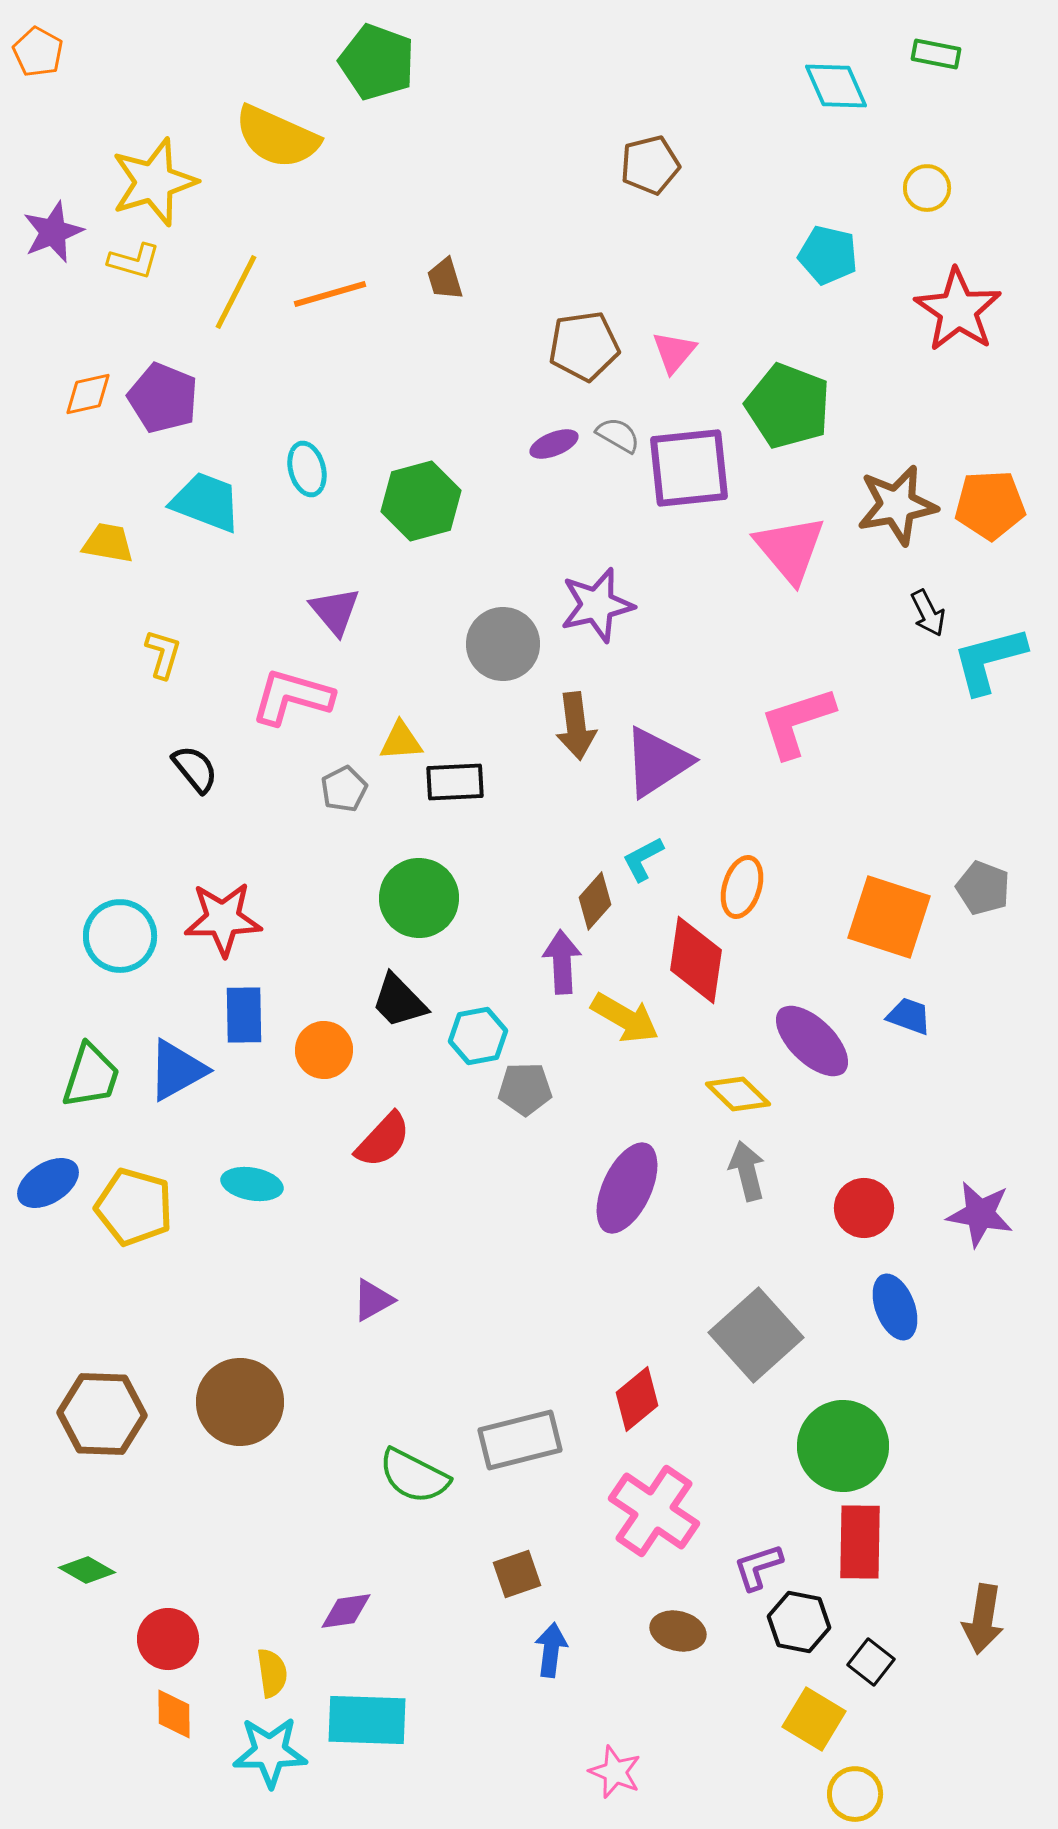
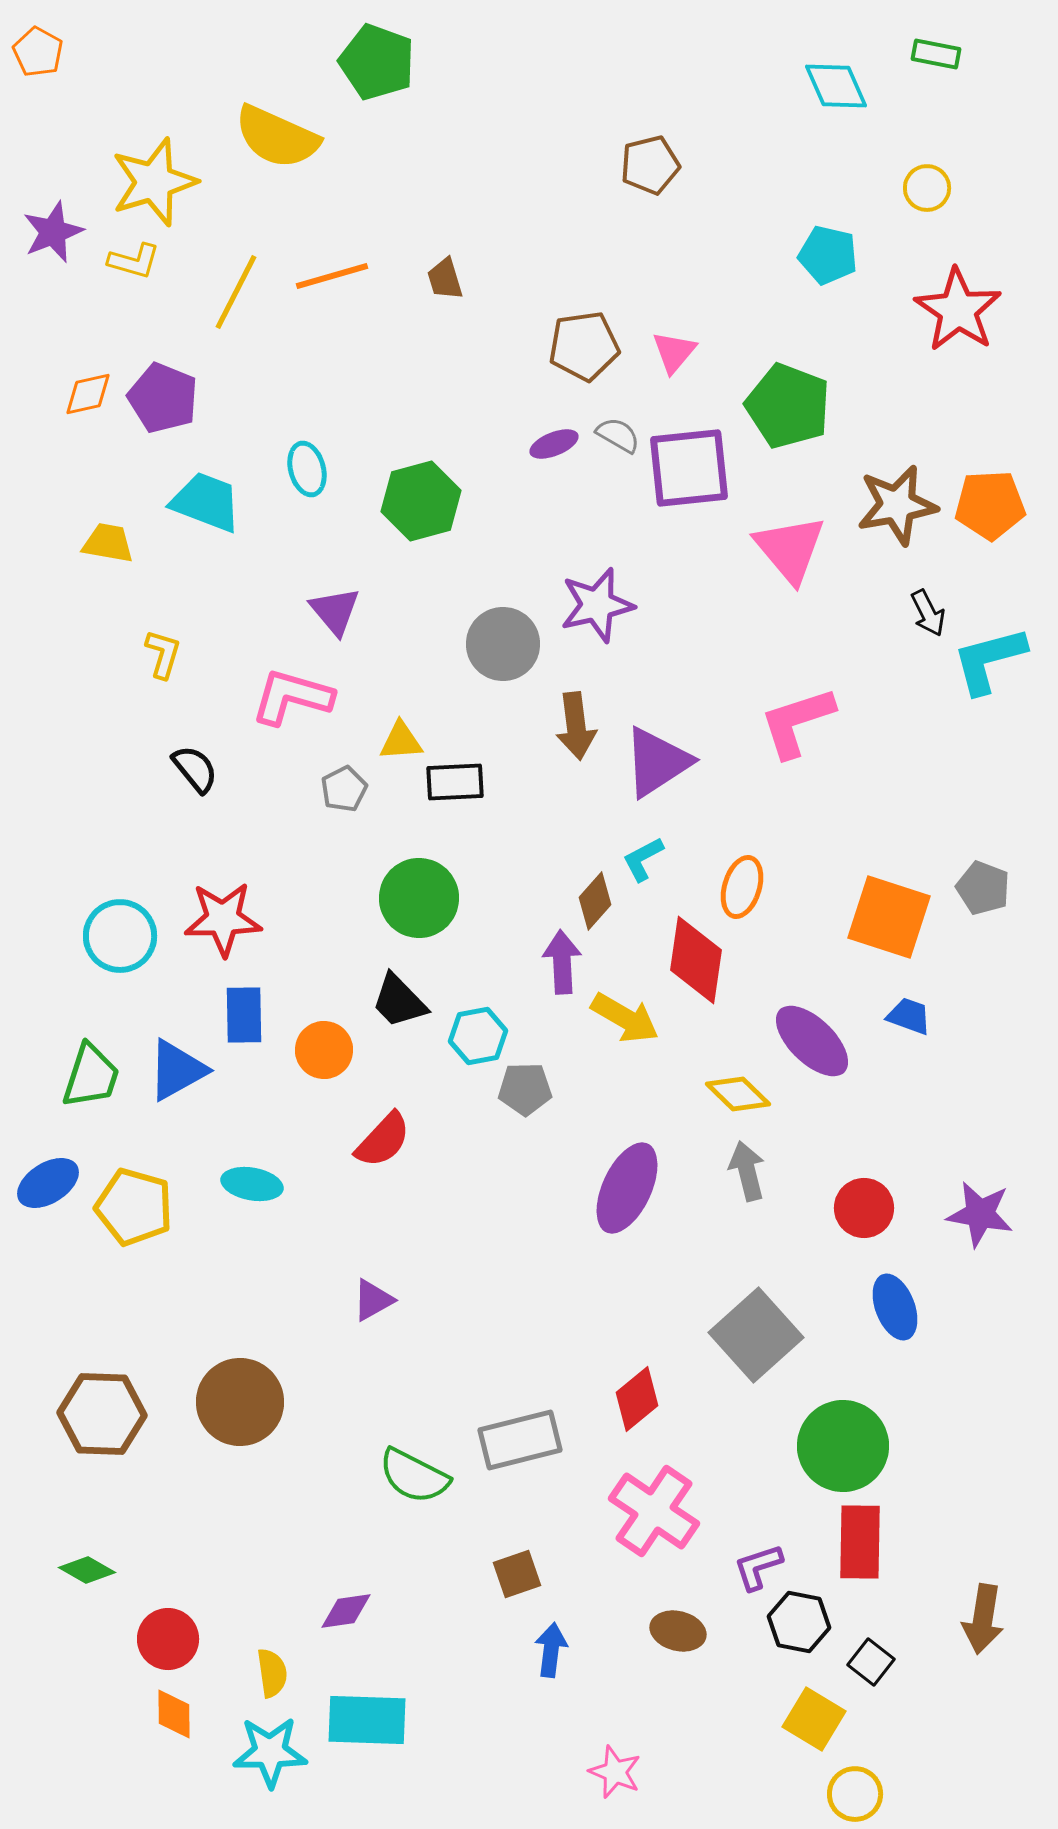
orange line at (330, 294): moved 2 px right, 18 px up
